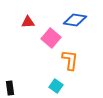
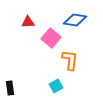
cyan square: rotated 24 degrees clockwise
